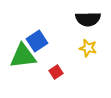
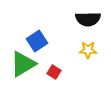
yellow star: moved 2 px down; rotated 12 degrees counterclockwise
green triangle: moved 8 px down; rotated 24 degrees counterclockwise
red square: moved 2 px left; rotated 24 degrees counterclockwise
